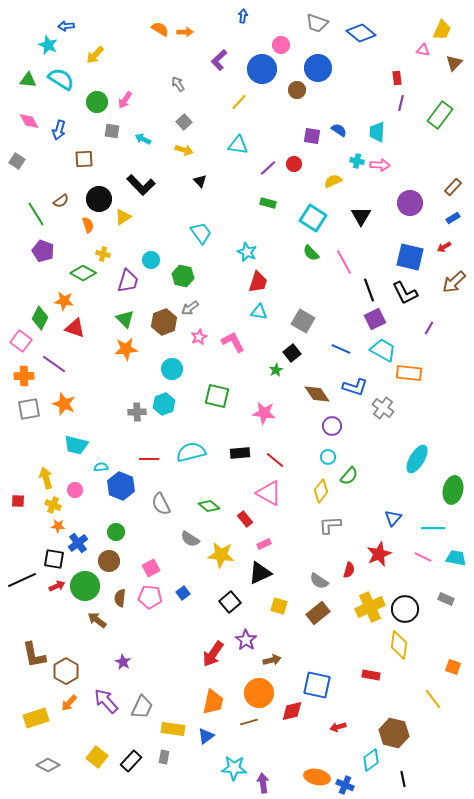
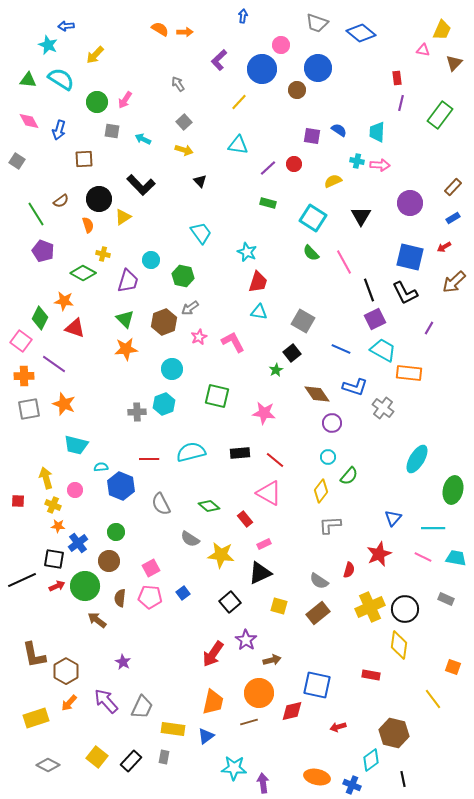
purple circle at (332, 426): moved 3 px up
blue cross at (345, 785): moved 7 px right
